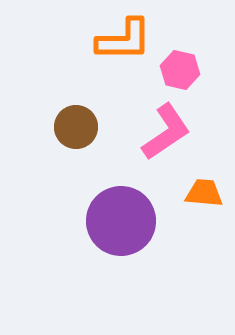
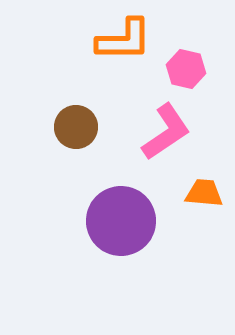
pink hexagon: moved 6 px right, 1 px up
